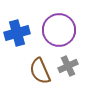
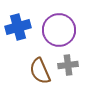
blue cross: moved 1 px right, 6 px up
gray cross: moved 1 px up; rotated 18 degrees clockwise
